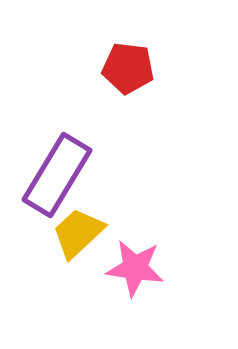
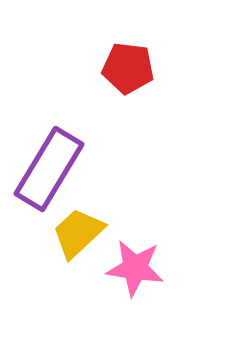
purple rectangle: moved 8 px left, 6 px up
